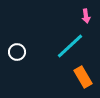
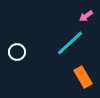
pink arrow: rotated 64 degrees clockwise
cyan line: moved 3 px up
